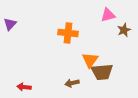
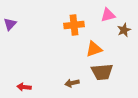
orange cross: moved 6 px right, 8 px up; rotated 12 degrees counterclockwise
orange triangle: moved 4 px right, 11 px up; rotated 36 degrees clockwise
